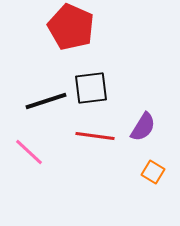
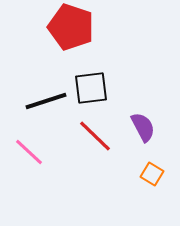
red pentagon: rotated 6 degrees counterclockwise
purple semicircle: rotated 60 degrees counterclockwise
red line: rotated 36 degrees clockwise
orange square: moved 1 px left, 2 px down
